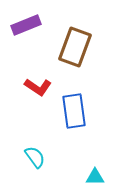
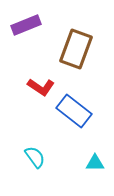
brown rectangle: moved 1 px right, 2 px down
red L-shape: moved 3 px right
blue rectangle: rotated 44 degrees counterclockwise
cyan triangle: moved 14 px up
